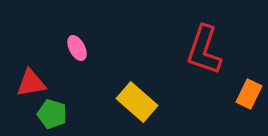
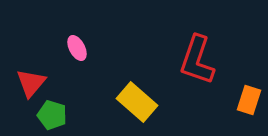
red L-shape: moved 7 px left, 10 px down
red triangle: rotated 40 degrees counterclockwise
orange rectangle: moved 6 px down; rotated 8 degrees counterclockwise
green pentagon: moved 1 px down
